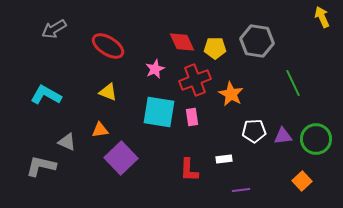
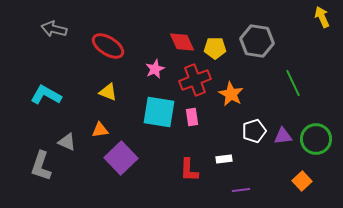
gray arrow: rotated 45 degrees clockwise
white pentagon: rotated 15 degrees counterclockwise
gray L-shape: rotated 84 degrees counterclockwise
